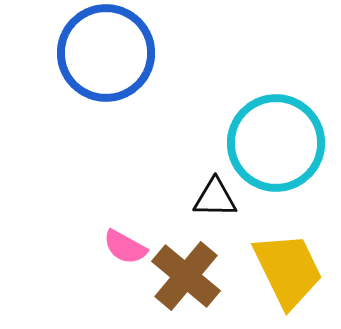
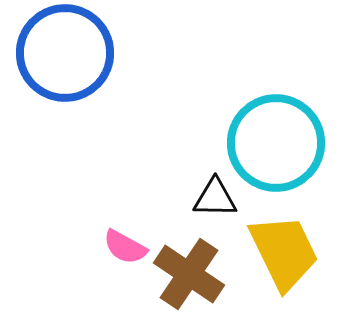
blue circle: moved 41 px left
yellow trapezoid: moved 4 px left, 18 px up
brown cross: moved 3 px right, 2 px up; rotated 6 degrees counterclockwise
